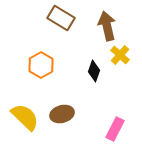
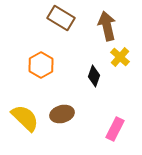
yellow cross: moved 2 px down
black diamond: moved 5 px down
yellow semicircle: moved 1 px down
